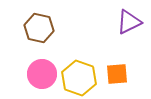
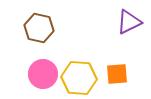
pink circle: moved 1 px right
yellow hexagon: rotated 16 degrees counterclockwise
